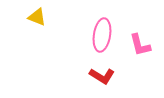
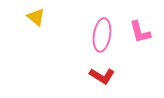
yellow triangle: moved 1 px left; rotated 18 degrees clockwise
pink L-shape: moved 13 px up
